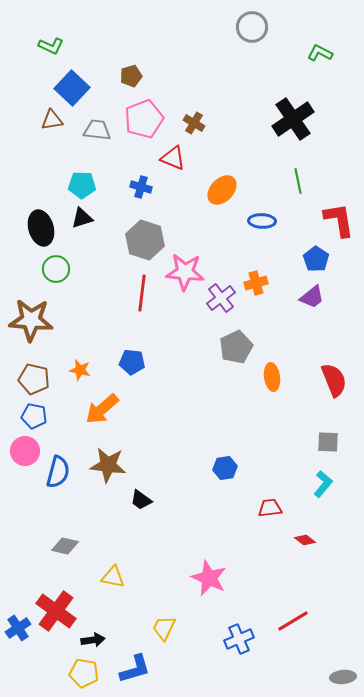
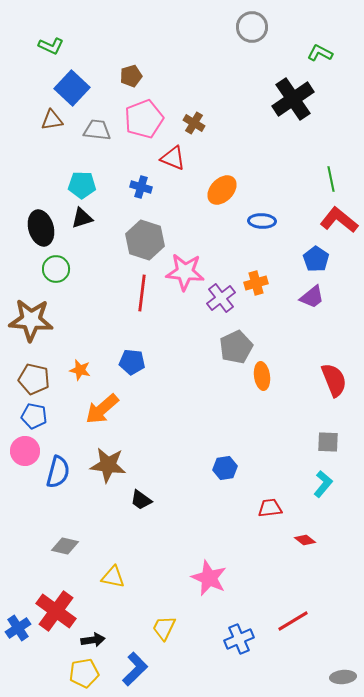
black cross at (293, 119): moved 20 px up
green line at (298, 181): moved 33 px right, 2 px up
red L-shape at (339, 220): rotated 42 degrees counterclockwise
orange ellipse at (272, 377): moved 10 px left, 1 px up
blue L-shape at (135, 669): rotated 28 degrees counterclockwise
yellow pentagon at (84, 673): rotated 20 degrees counterclockwise
